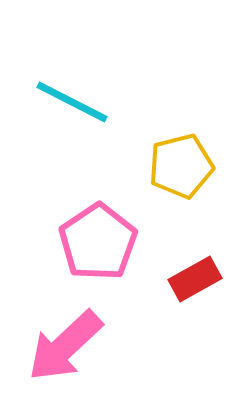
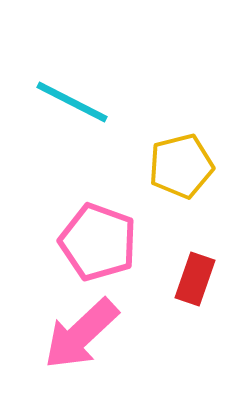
pink pentagon: rotated 18 degrees counterclockwise
red rectangle: rotated 42 degrees counterclockwise
pink arrow: moved 16 px right, 12 px up
